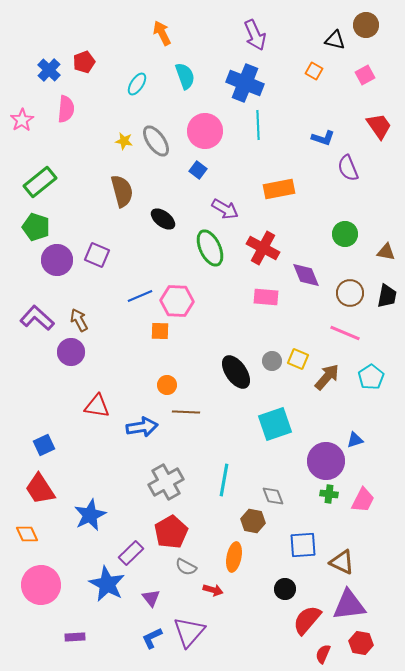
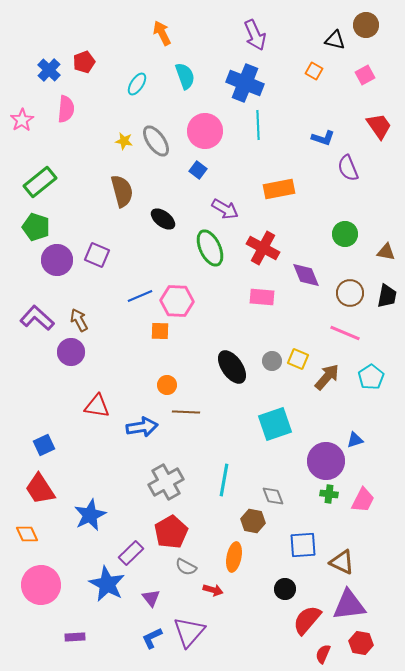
pink rectangle at (266, 297): moved 4 px left
black ellipse at (236, 372): moved 4 px left, 5 px up
